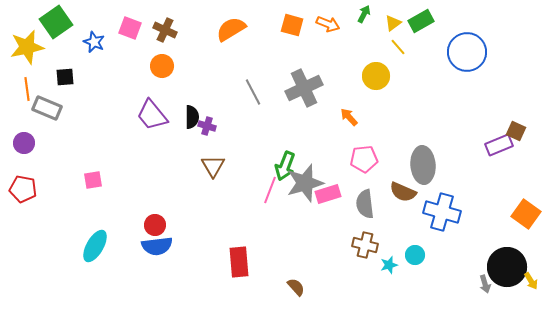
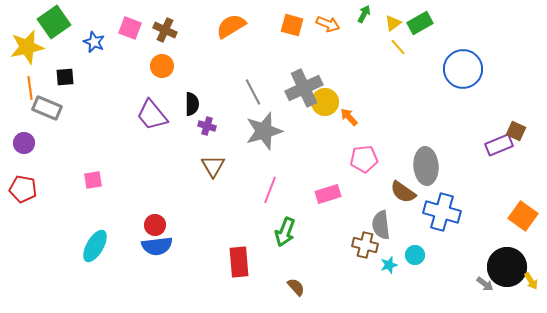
green rectangle at (421, 21): moved 1 px left, 2 px down
green square at (56, 22): moved 2 px left
orange semicircle at (231, 29): moved 3 px up
blue circle at (467, 52): moved 4 px left, 17 px down
yellow circle at (376, 76): moved 51 px left, 26 px down
orange line at (27, 89): moved 3 px right, 1 px up
black semicircle at (192, 117): moved 13 px up
gray ellipse at (423, 165): moved 3 px right, 1 px down
green arrow at (285, 166): moved 66 px down
gray star at (305, 183): moved 41 px left, 52 px up
brown semicircle at (403, 192): rotated 12 degrees clockwise
gray semicircle at (365, 204): moved 16 px right, 21 px down
orange square at (526, 214): moved 3 px left, 2 px down
gray arrow at (485, 284): rotated 36 degrees counterclockwise
